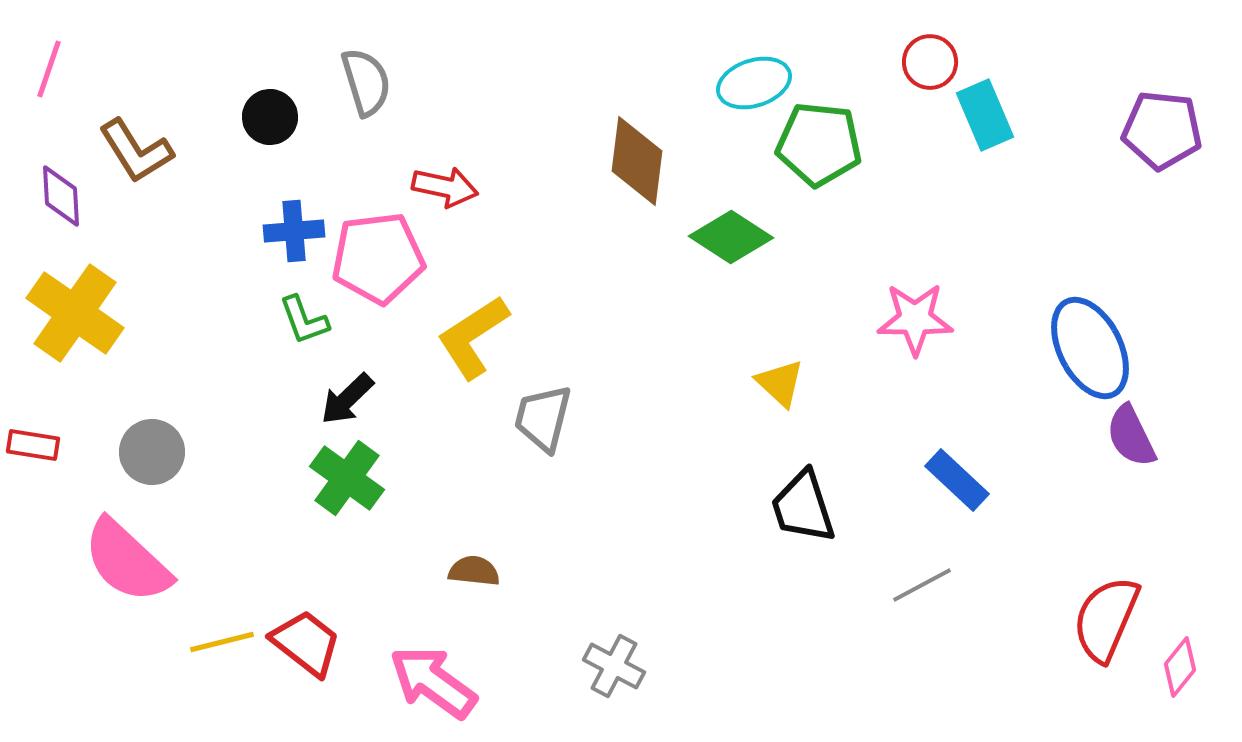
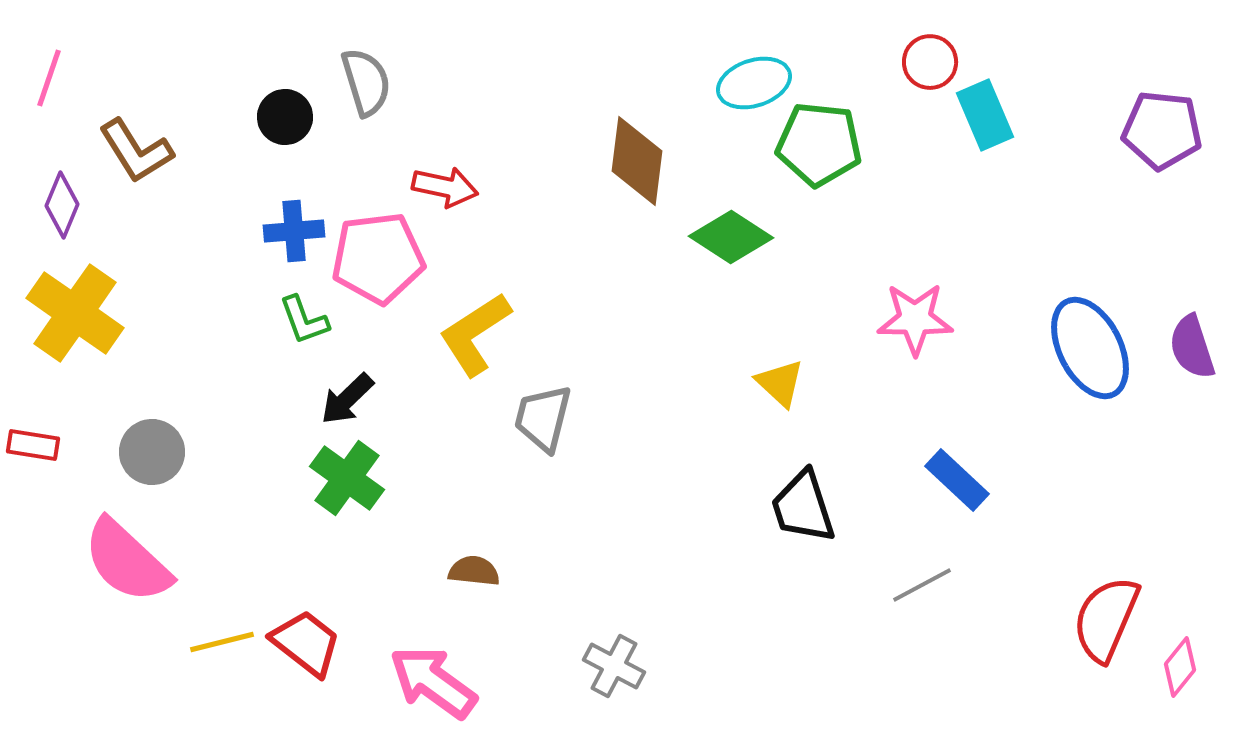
pink line: moved 9 px down
black circle: moved 15 px right
purple diamond: moved 1 px right, 9 px down; rotated 26 degrees clockwise
yellow L-shape: moved 2 px right, 3 px up
purple semicircle: moved 61 px right, 89 px up; rotated 8 degrees clockwise
